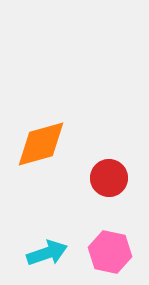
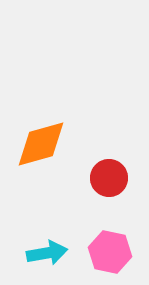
cyan arrow: rotated 9 degrees clockwise
